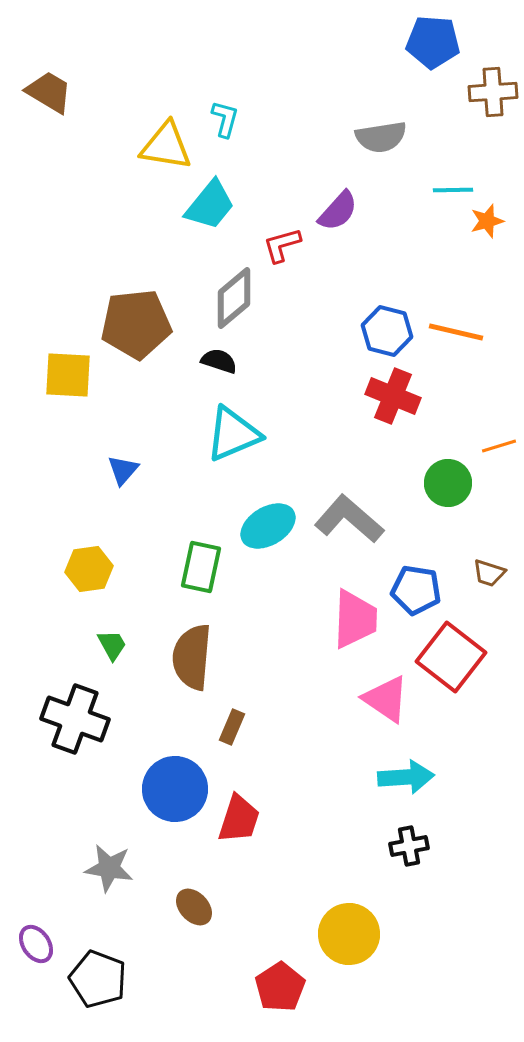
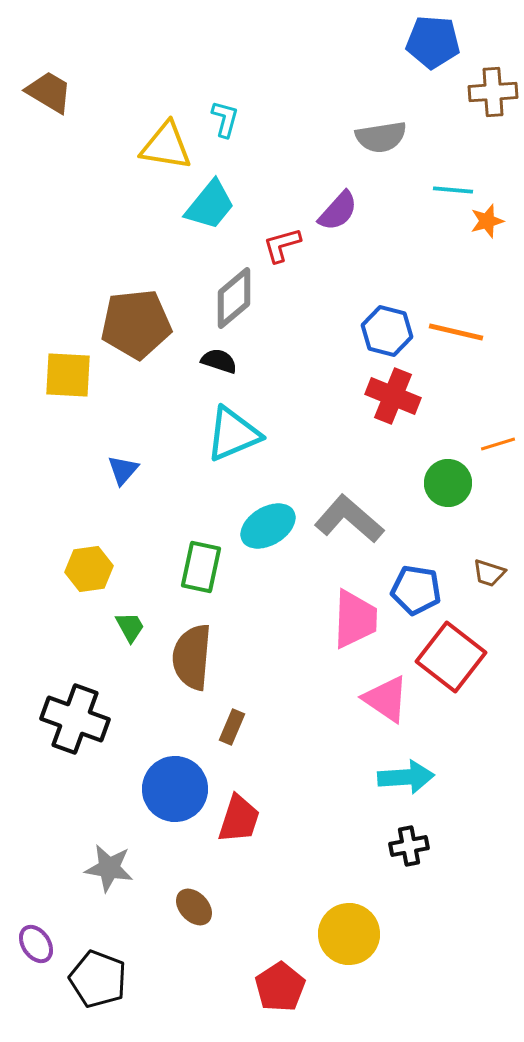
cyan line at (453, 190): rotated 6 degrees clockwise
orange line at (499, 446): moved 1 px left, 2 px up
green trapezoid at (112, 645): moved 18 px right, 18 px up
